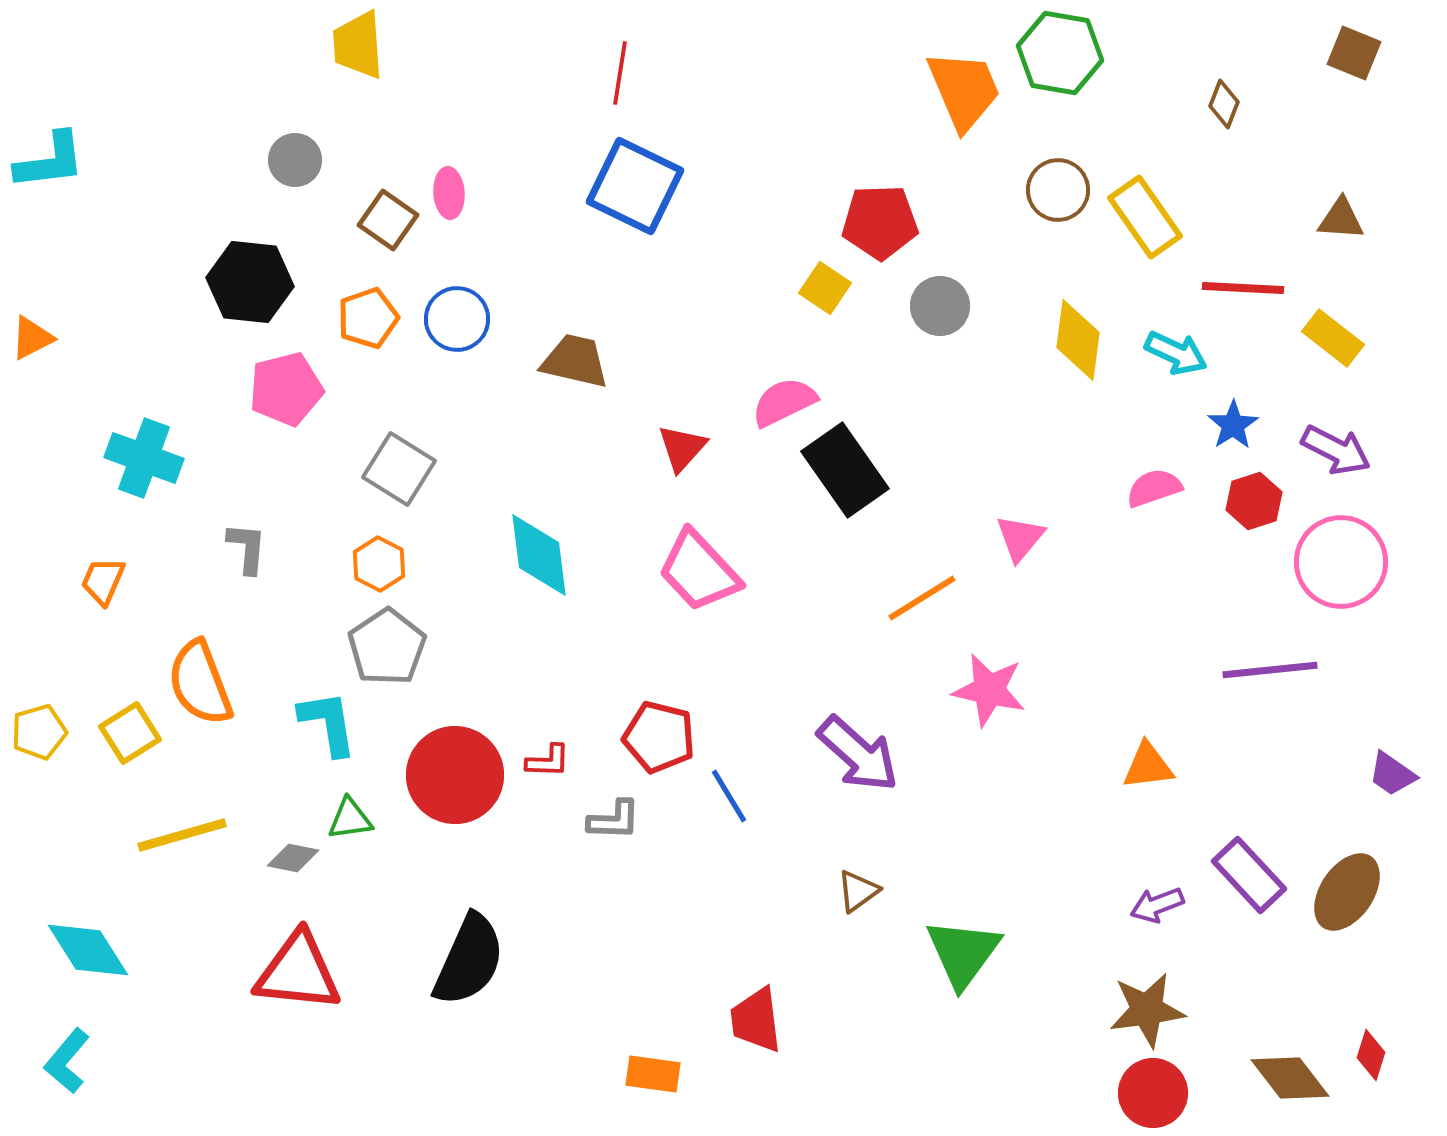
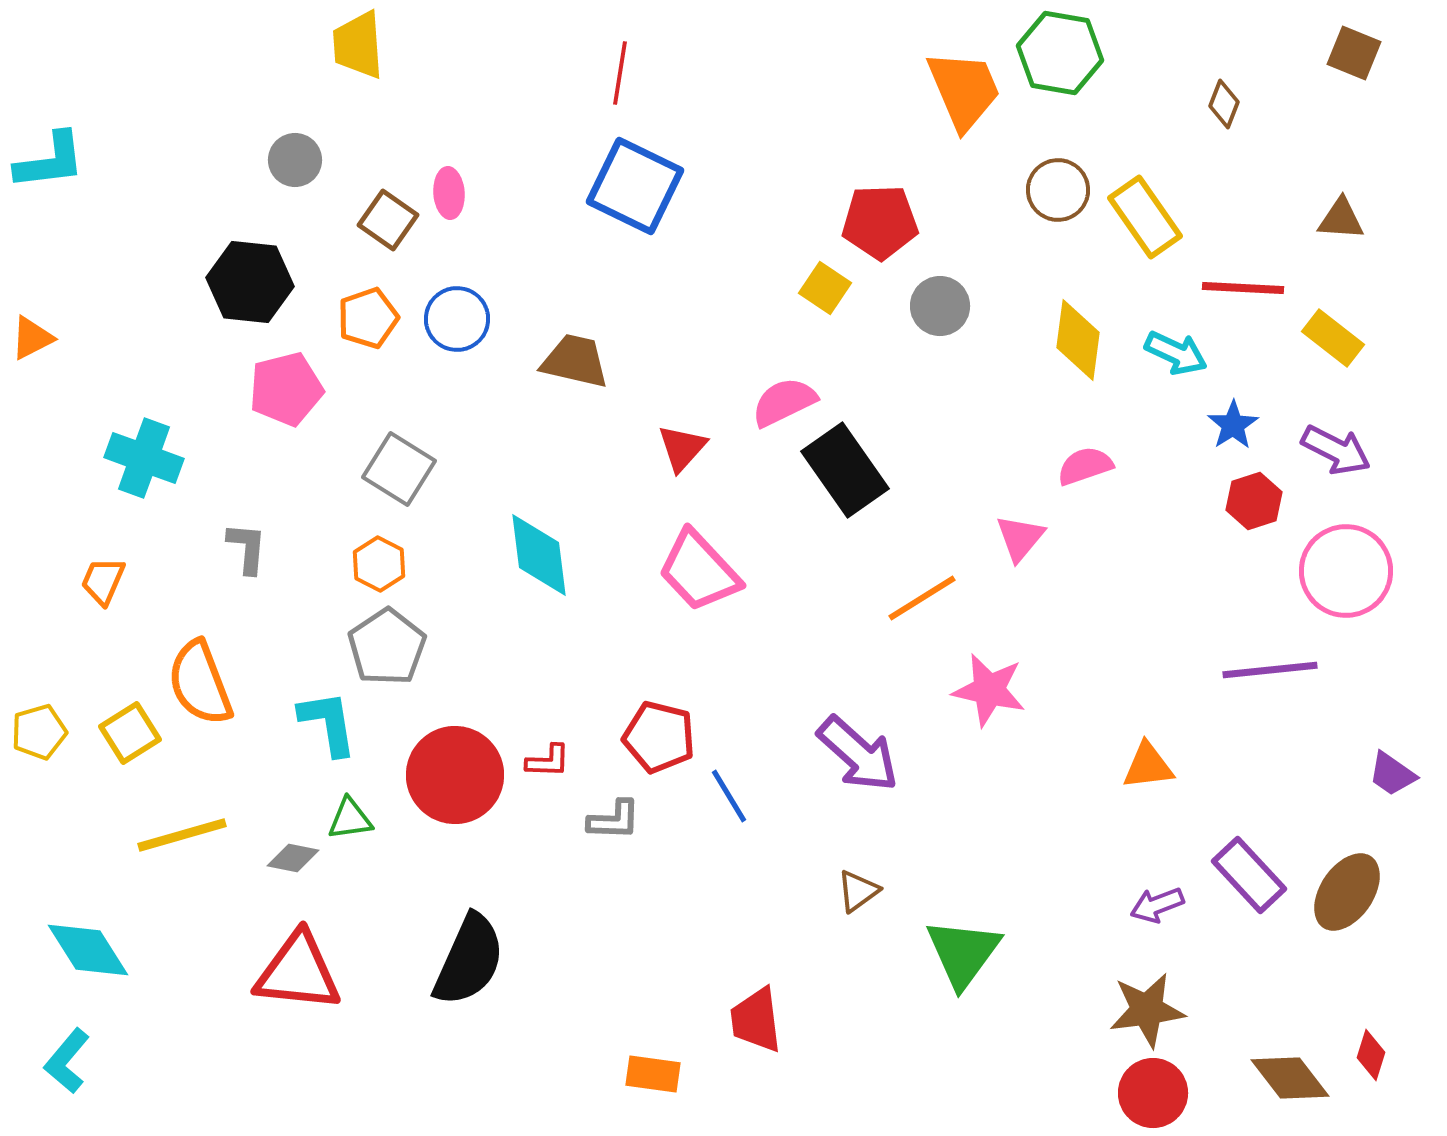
pink semicircle at (1154, 488): moved 69 px left, 22 px up
pink circle at (1341, 562): moved 5 px right, 9 px down
